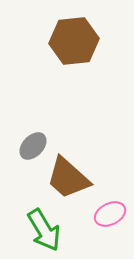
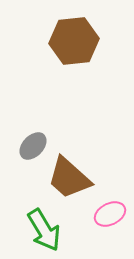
brown trapezoid: moved 1 px right
